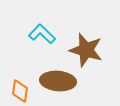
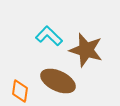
cyan L-shape: moved 7 px right, 2 px down
brown ellipse: rotated 20 degrees clockwise
